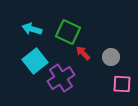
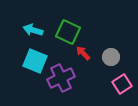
cyan arrow: moved 1 px right, 1 px down
cyan square: rotated 30 degrees counterclockwise
purple cross: rotated 8 degrees clockwise
pink square: rotated 36 degrees counterclockwise
